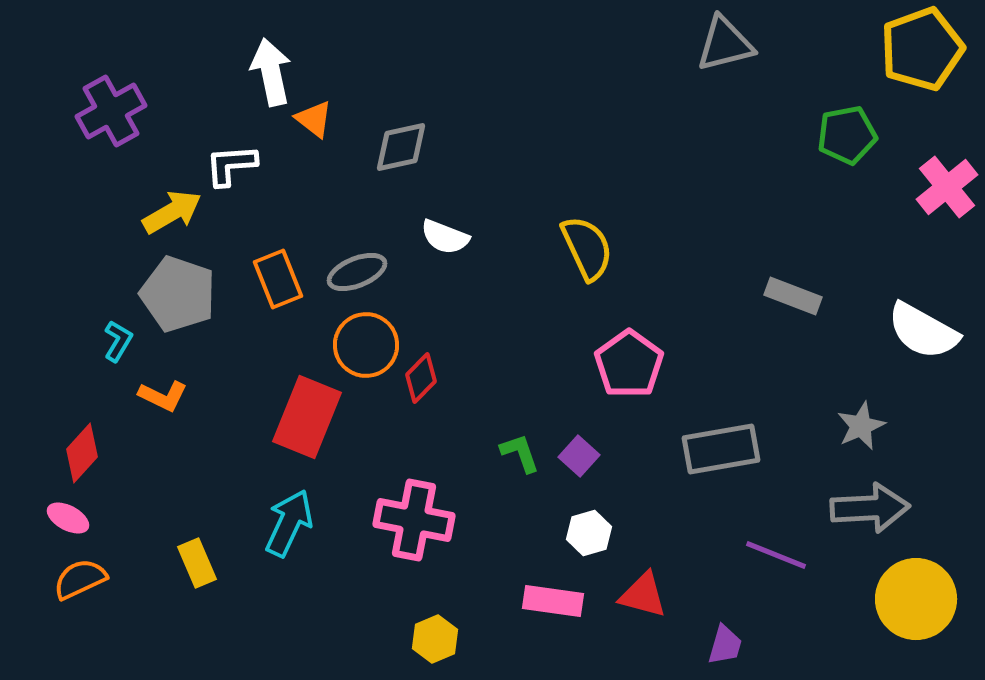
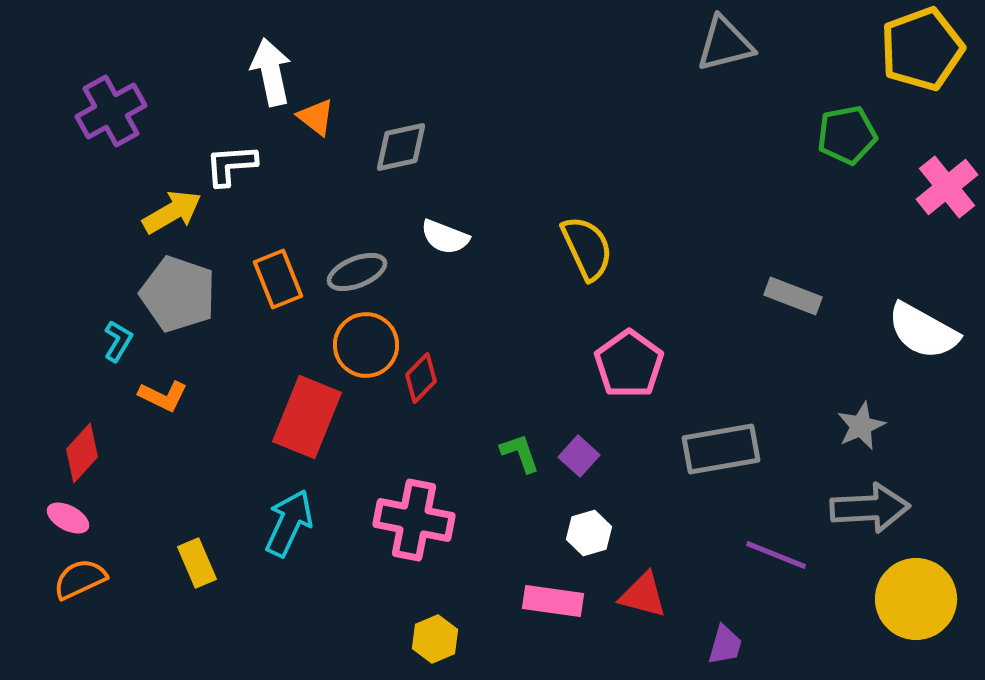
orange triangle at (314, 119): moved 2 px right, 2 px up
